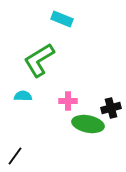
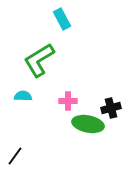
cyan rectangle: rotated 40 degrees clockwise
